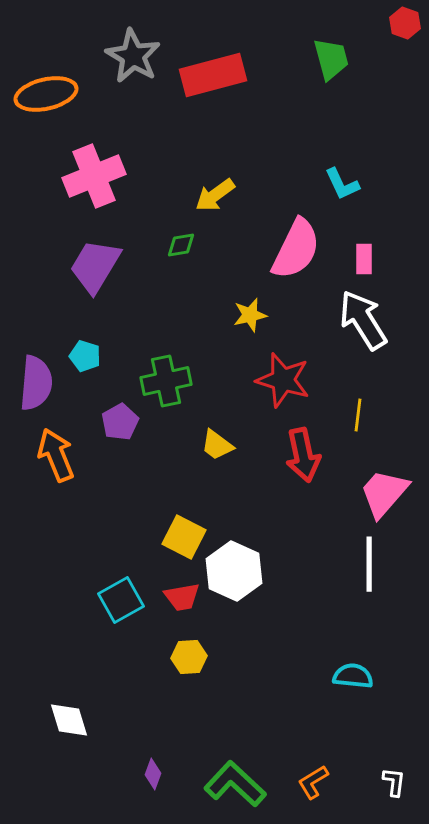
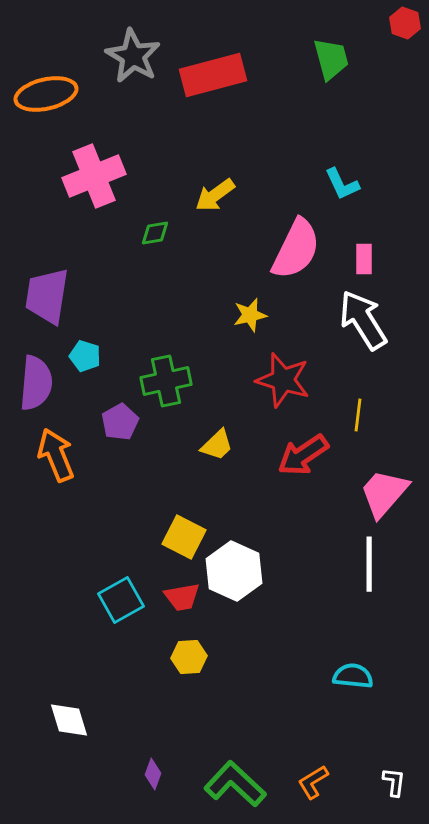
green diamond: moved 26 px left, 12 px up
purple trapezoid: moved 48 px left, 30 px down; rotated 22 degrees counterclockwise
yellow trapezoid: rotated 81 degrees counterclockwise
red arrow: rotated 68 degrees clockwise
